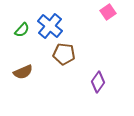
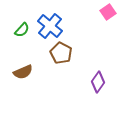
brown pentagon: moved 3 px left, 1 px up; rotated 20 degrees clockwise
